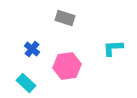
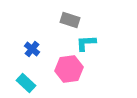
gray rectangle: moved 5 px right, 2 px down
cyan L-shape: moved 27 px left, 5 px up
pink hexagon: moved 2 px right, 3 px down
